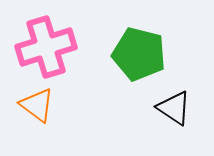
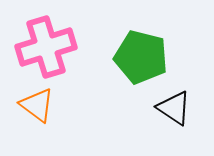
green pentagon: moved 2 px right, 3 px down
